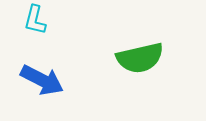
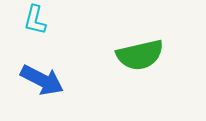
green semicircle: moved 3 px up
